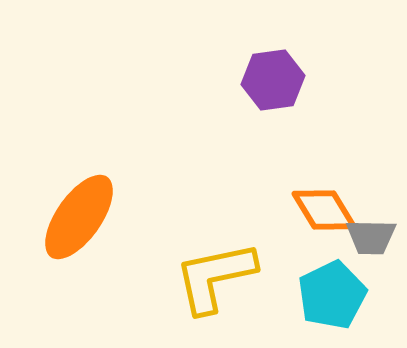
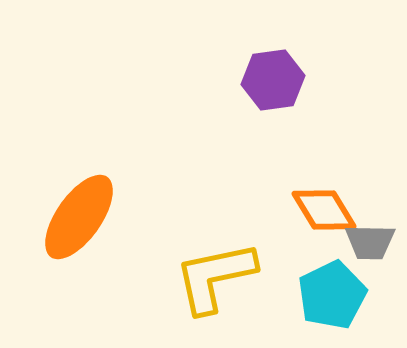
gray trapezoid: moved 1 px left, 5 px down
